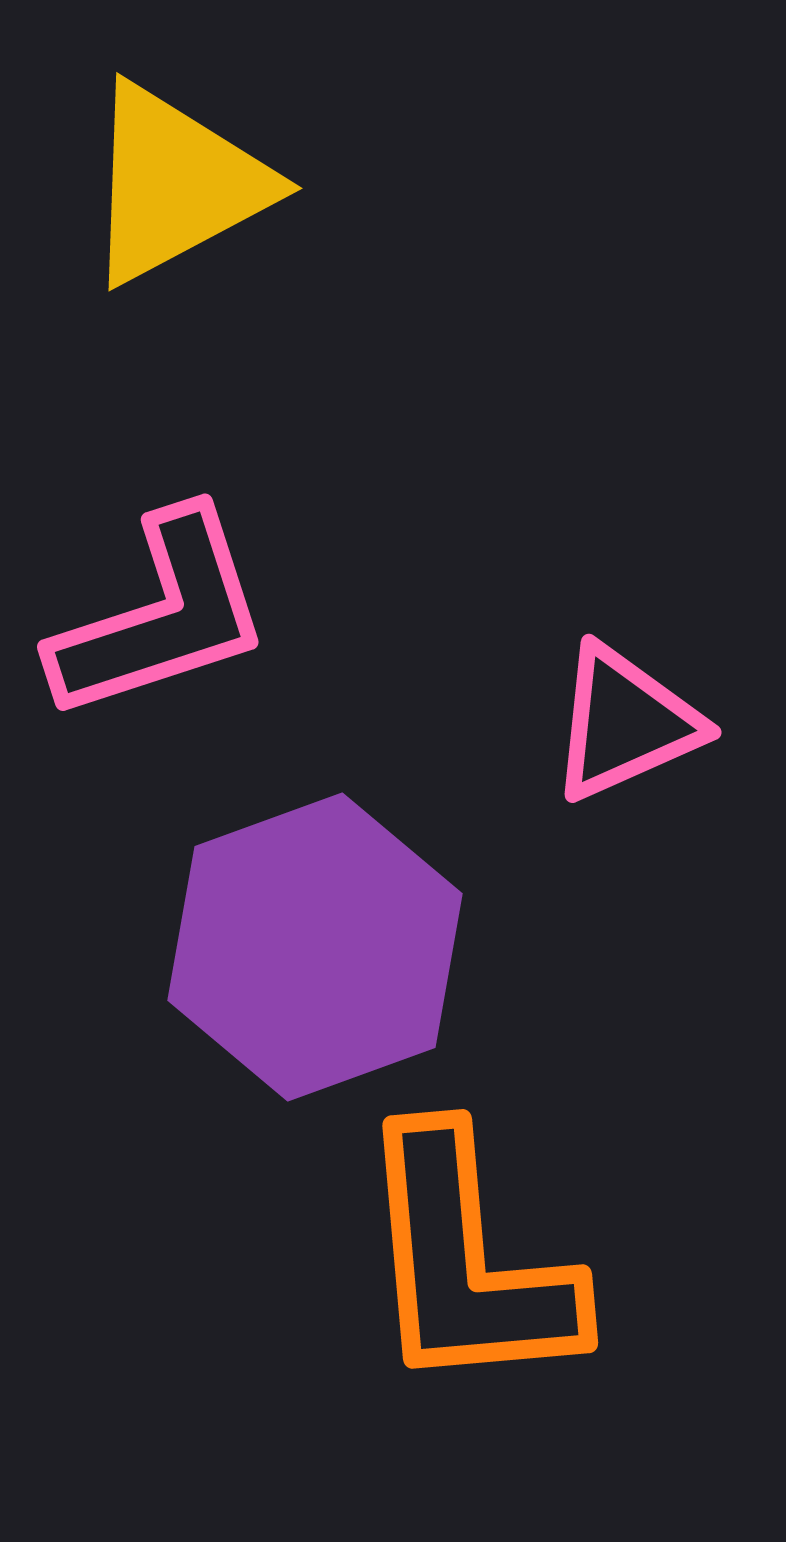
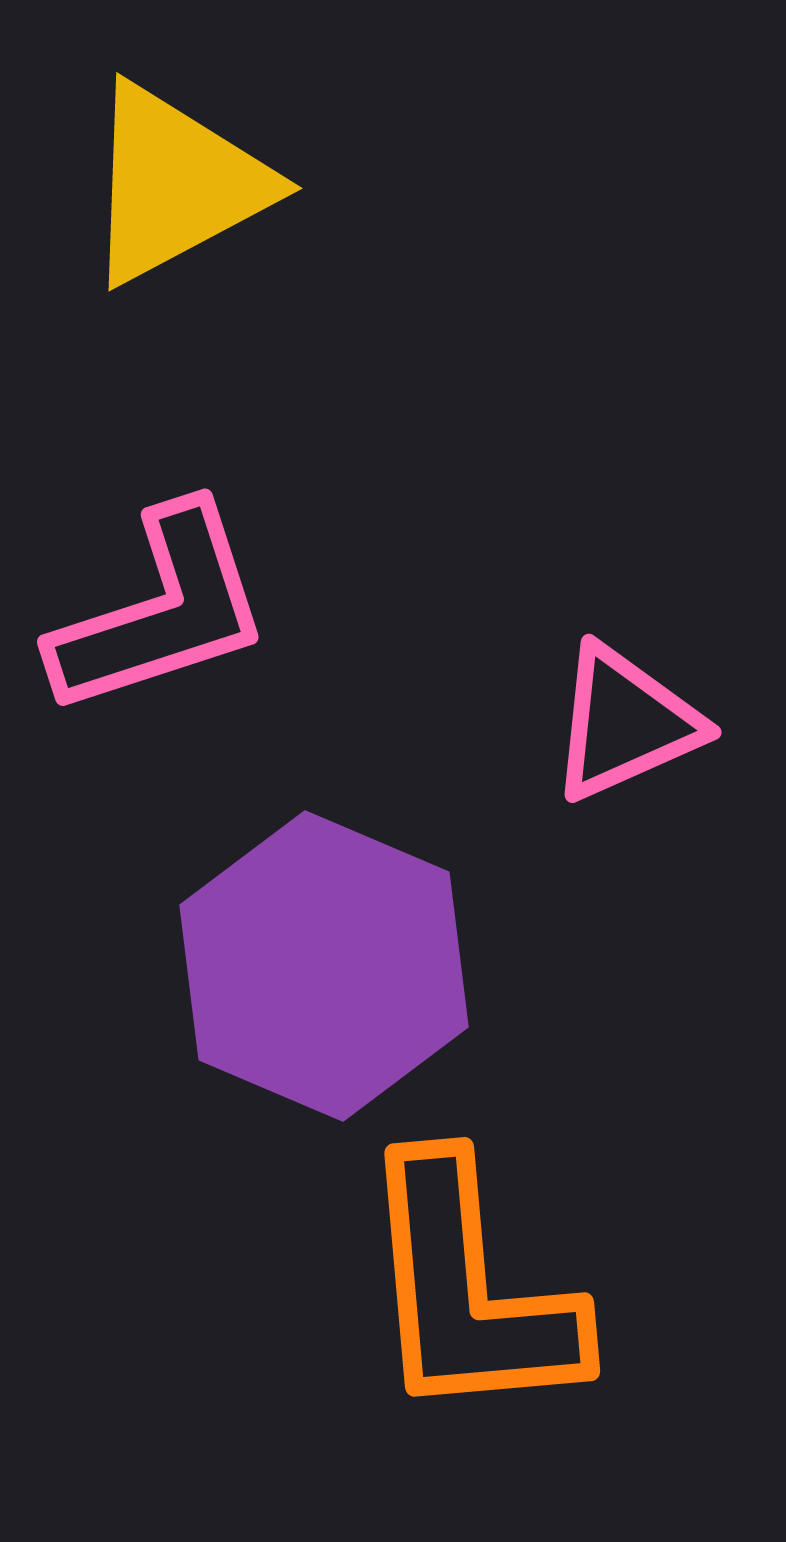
pink L-shape: moved 5 px up
purple hexagon: moved 9 px right, 19 px down; rotated 17 degrees counterclockwise
orange L-shape: moved 2 px right, 28 px down
